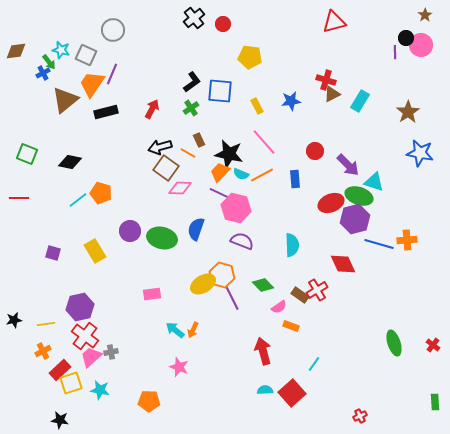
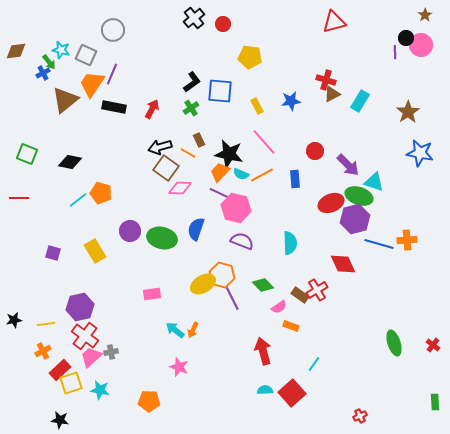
black rectangle at (106, 112): moved 8 px right, 5 px up; rotated 25 degrees clockwise
cyan semicircle at (292, 245): moved 2 px left, 2 px up
